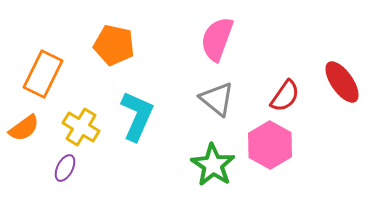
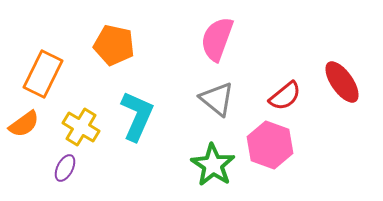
red semicircle: rotated 16 degrees clockwise
orange semicircle: moved 4 px up
pink hexagon: rotated 9 degrees counterclockwise
